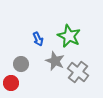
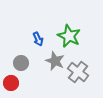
gray circle: moved 1 px up
